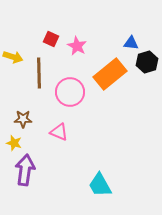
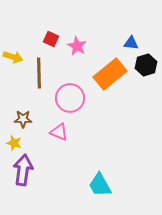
black hexagon: moved 1 px left, 3 px down
pink circle: moved 6 px down
purple arrow: moved 2 px left
